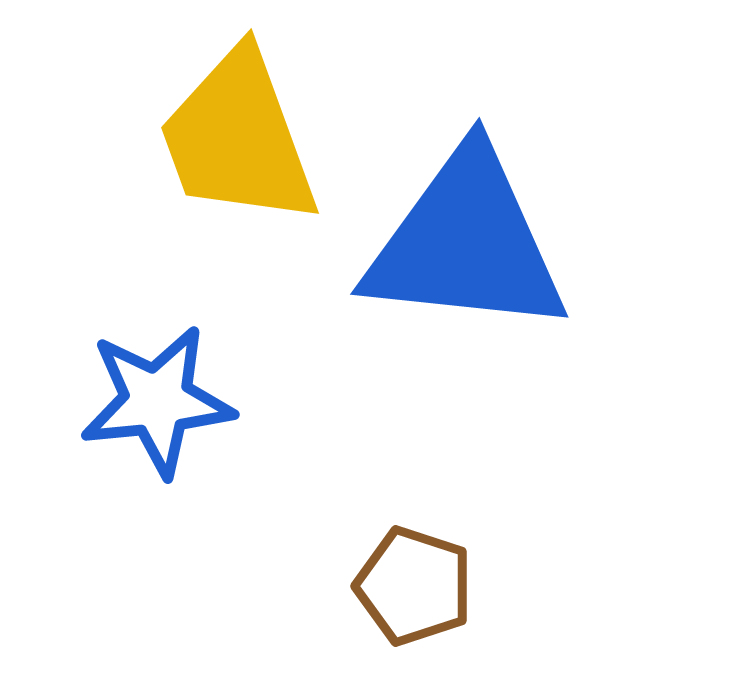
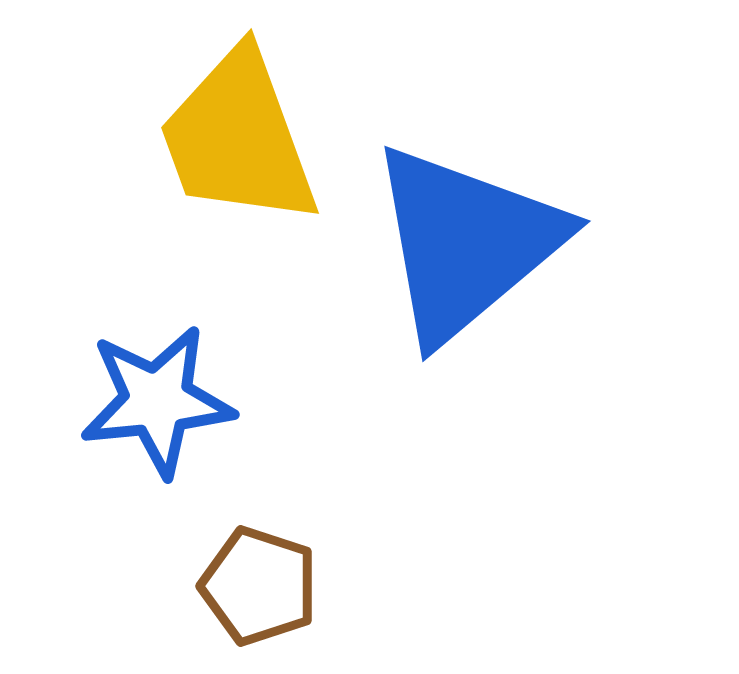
blue triangle: rotated 46 degrees counterclockwise
brown pentagon: moved 155 px left
